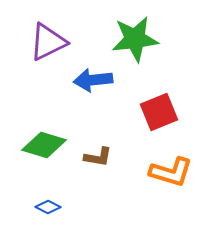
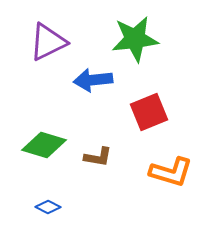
red square: moved 10 px left
